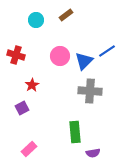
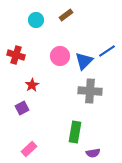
green rectangle: rotated 15 degrees clockwise
